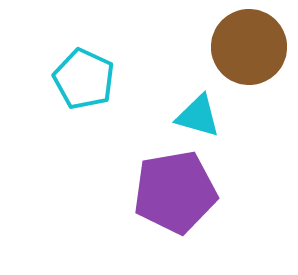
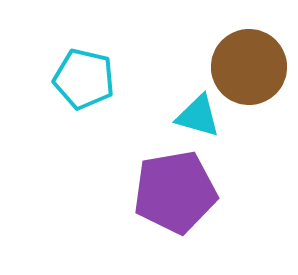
brown circle: moved 20 px down
cyan pentagon: rotated 12 degrees counterclockwise
